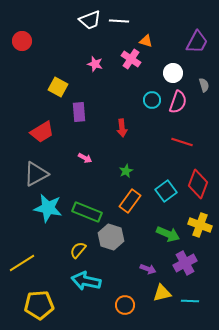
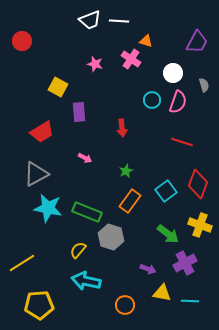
green arrow: rotated 15 degrees clockwise
yellow triangle: rotated 24 degrees clockwise
